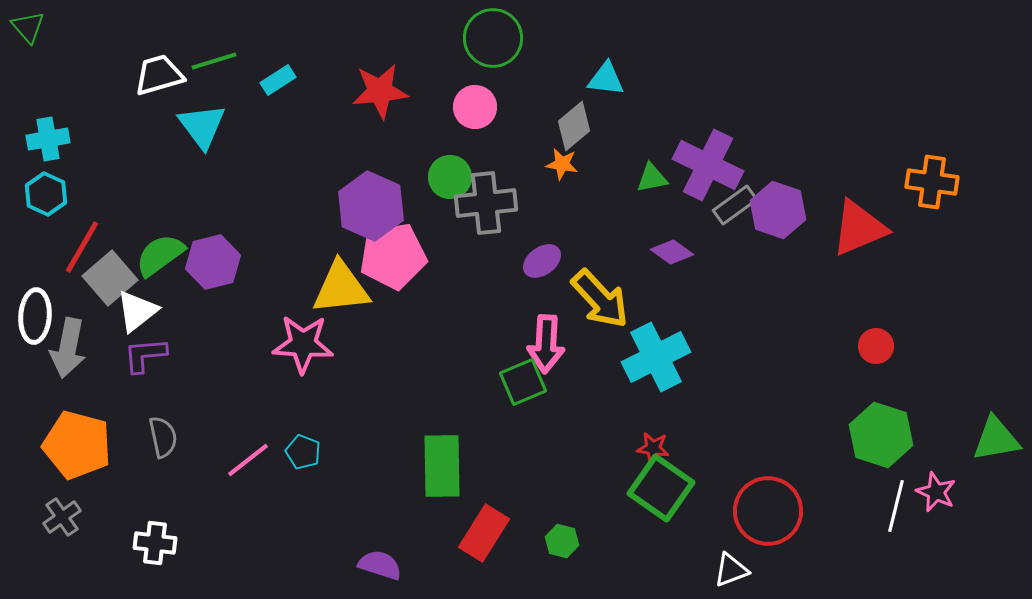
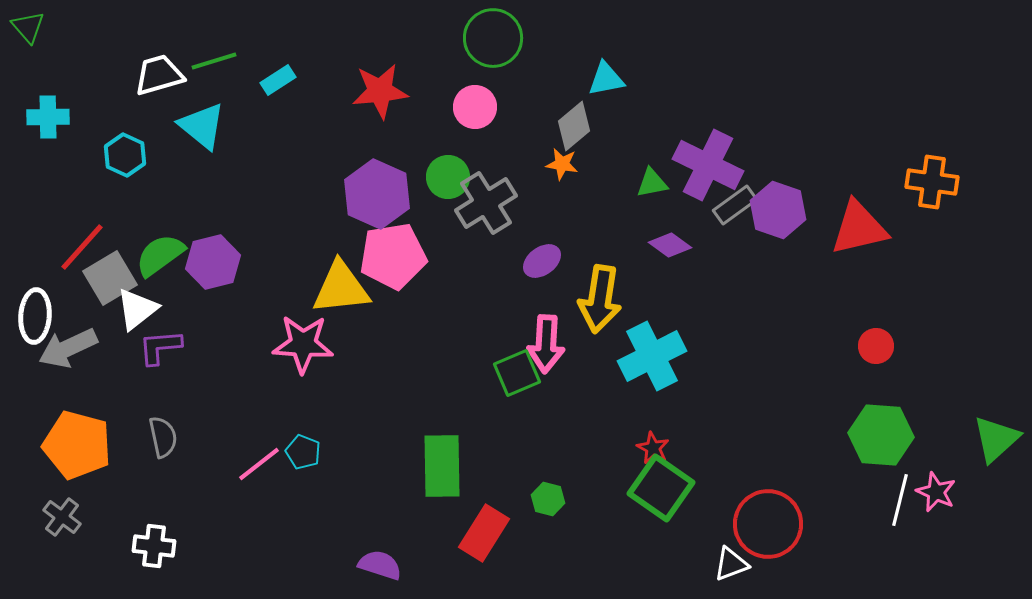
cyan triangle at (606, 79): rotated 18 degrees counterclockwise
cyan triangle at (202, 126): rotated 14 degrees counterclockwise
cyan cross at (48, 139): moved 22 px up; rotated 9 degrees clockwise
green circle at (450, 177): moved 2 px left
green triangle at (652, 178): moved 5 px down
cyan hexagon at (46, 194): moved 79 px right, 39 px up
gray cross at (486, 203): rotated 26 degrees counterclockwise
purple hexagon at (371, 206): moved 6 px right, 12 px up
red triangle at (859, 228): rotated 10 degrees clockwise
red line at (82, 247): rotated 12 degrees clockwise
purple diamond at (672, 252): moved 2 px left, 7 px up
gray square at (110, 278): rotated 10 degrees clockwise
yellow arrow at (600, 299): rotated 52 degrees clockwise
white triangle at (137, 311): moved 2 px up
gray arrow at (68, 348): rotated 54 degrees clockwise
purple L-shape at (145, 355): moved 15 px right, 8 px up
cyan cross at (656, 357): moved 4 px left, 1 px up
green square at (523, 382): moved 6 px left, 9 px up
green hexagon at (881, 435): rotated 14 degrees counterclockwise
green triangle at (996, 439): rotated 32 degrees counterclockwise
red star at (653, 448): rotated 20 degrees clockwise
pink line at (248, 460): moved 11 px right, 4 px down
white line at (896, 506): moved 4 px right, 6 px up
red circle at (768, 511): moved 13 px down
gray cross at (62, 517): rotated 18 degrees counterclockwise
green hexagon at (562, 541): moved 14 px left, 42 px up
white cross at (155, 543): moved 1 px left, 3 px down
white triangle at (731, 570): moved 6 px up
